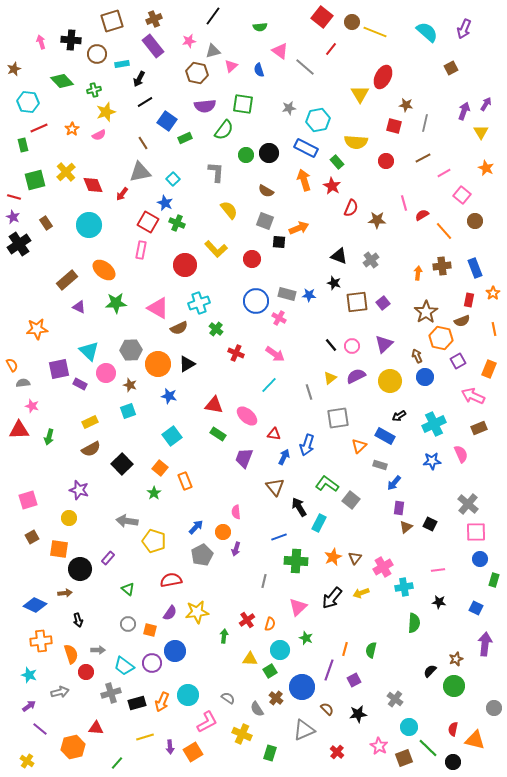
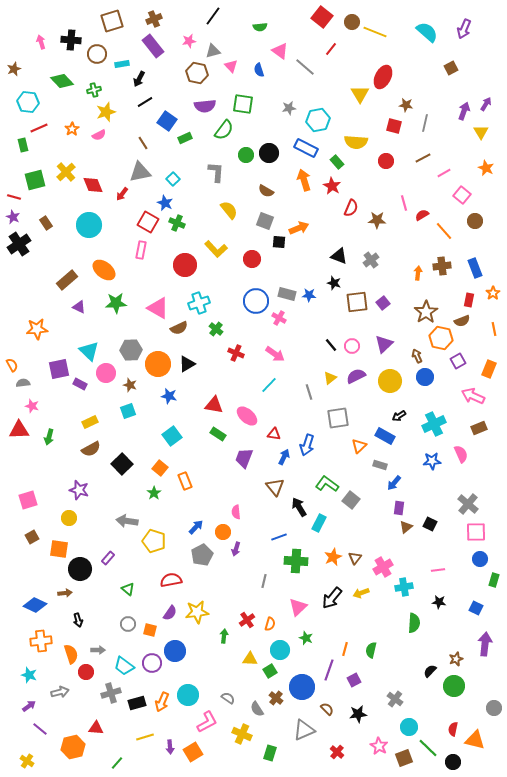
pink triangle at (231, 66): rotated 32 degrees counterclockwise
